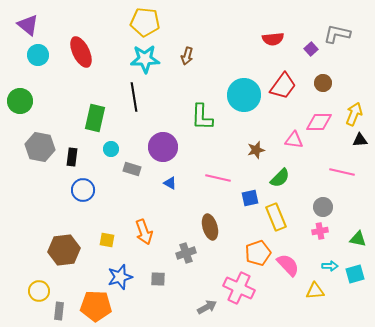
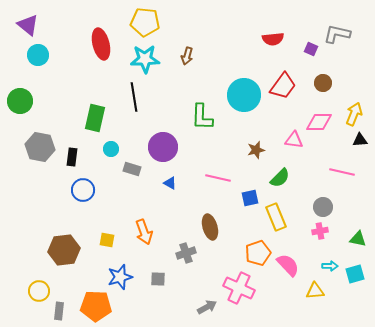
purple square at (311, 49): rotated 24 degrees counterclockwise
red ellipse at (81, 52): moved 20 px right, 8 px up; rotated 12 degrees clockwise
